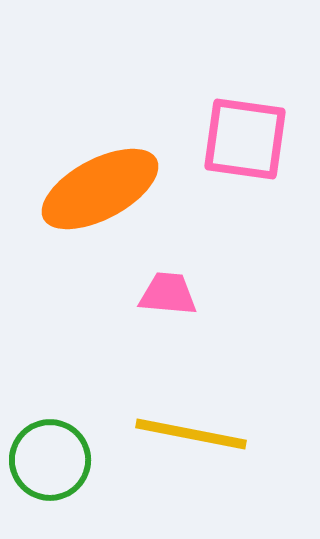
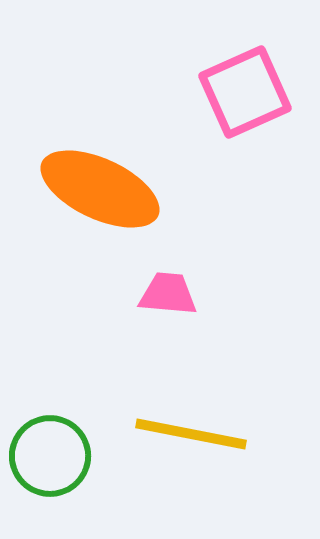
pink square: moved 47 px up; rotated 32 degrees counterclockwise
orange ellipse: rotated 53 degrees clockwise
green circle: moved 4 px up
